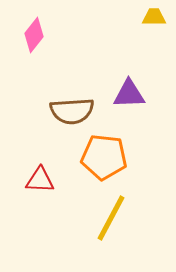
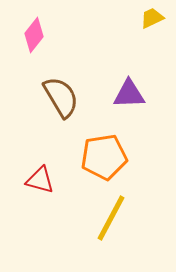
yellow trapezoid: moved 2 px left, 1 px down; rotated 25 degrees counterclockwise
brown semicircle: moved 11 px left, 14 px up; rotated 117 degrees counterclockwise
orange pentagon: rotated 15 degrees counterclockwise
red triangle: rotated 12 degrees clockwise
